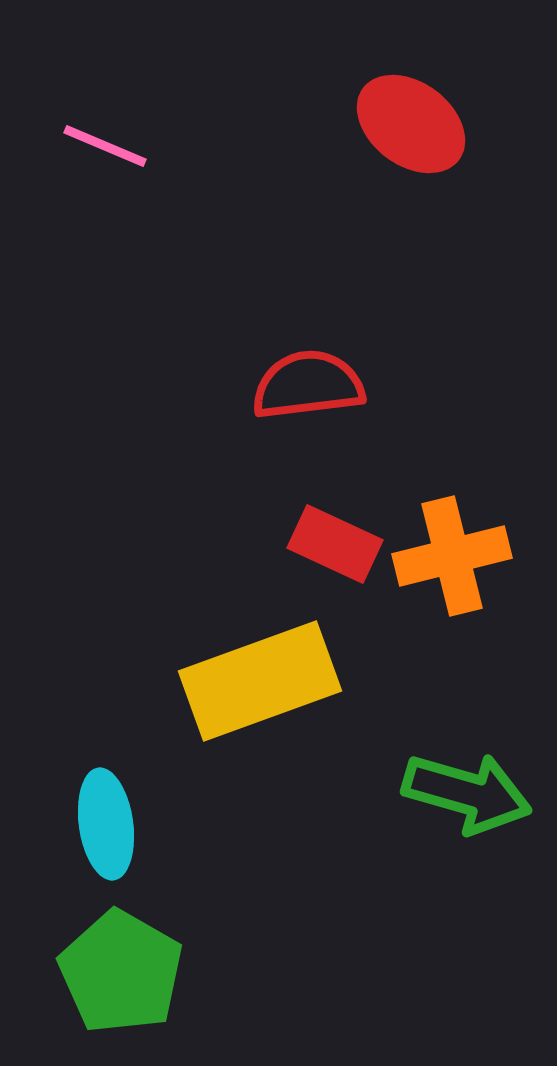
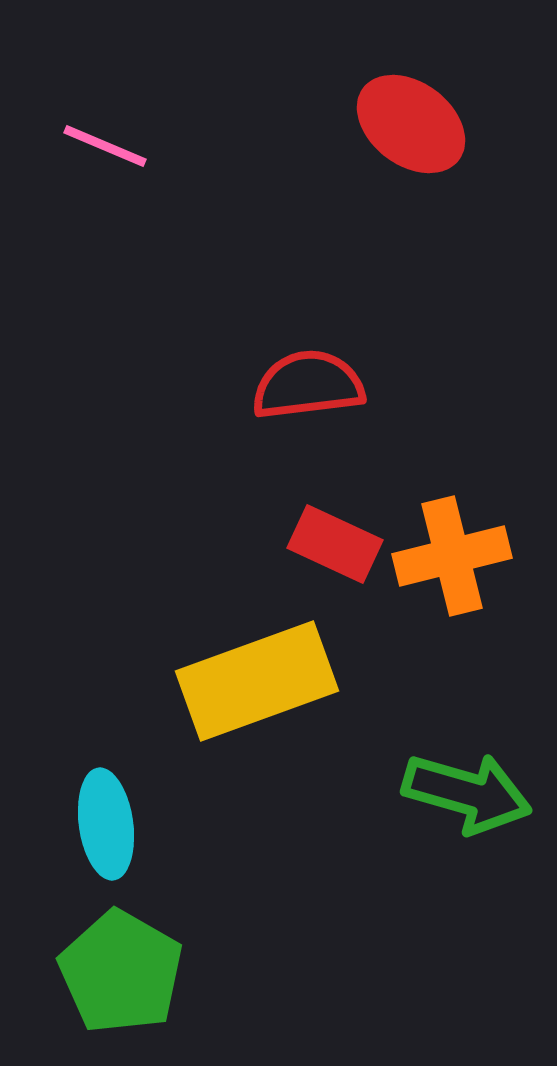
yellow rectangle: moved 3 px left
